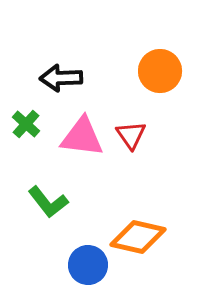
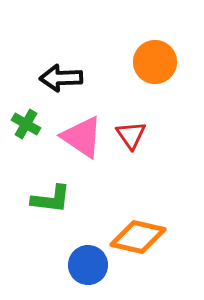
orange circle: moved 5 px left, 9 px up
green cross: rotated 12 degrees counterclockwise
pink triangle: rotated 27 degrees clockwise
green L-shape: moved 3 px right, 3 px up; rotated 45 degrees counterclockwise
